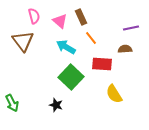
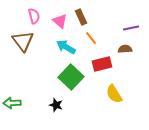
red rectangle: rotated 18 degrees counterclockwise
green arrow: rotated 114 degrees clockwise
